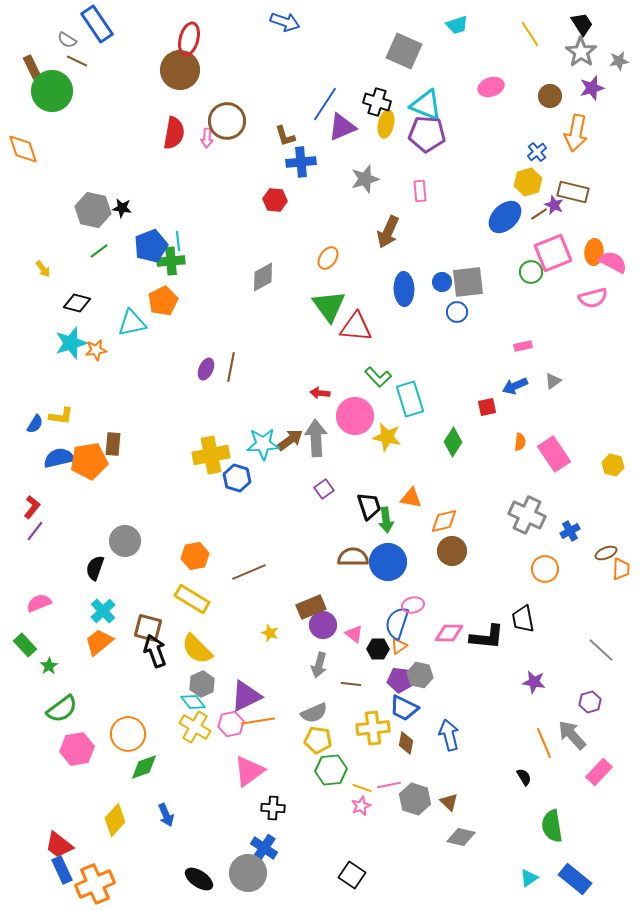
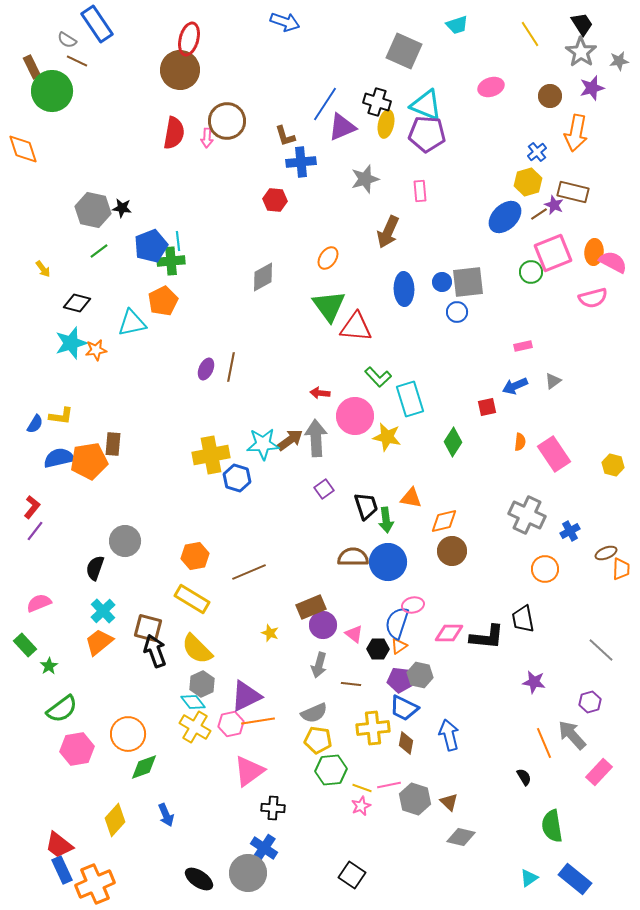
black trapezoid at (369, 506): moved 3 px left
